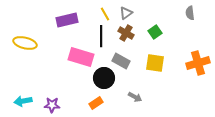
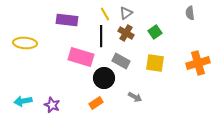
purple rectangle: rotated 20 degrees clockwise
yellow ellipse: rotated 10 degrees counterclockwise
purple star: rotated 21 degrees clockwise
